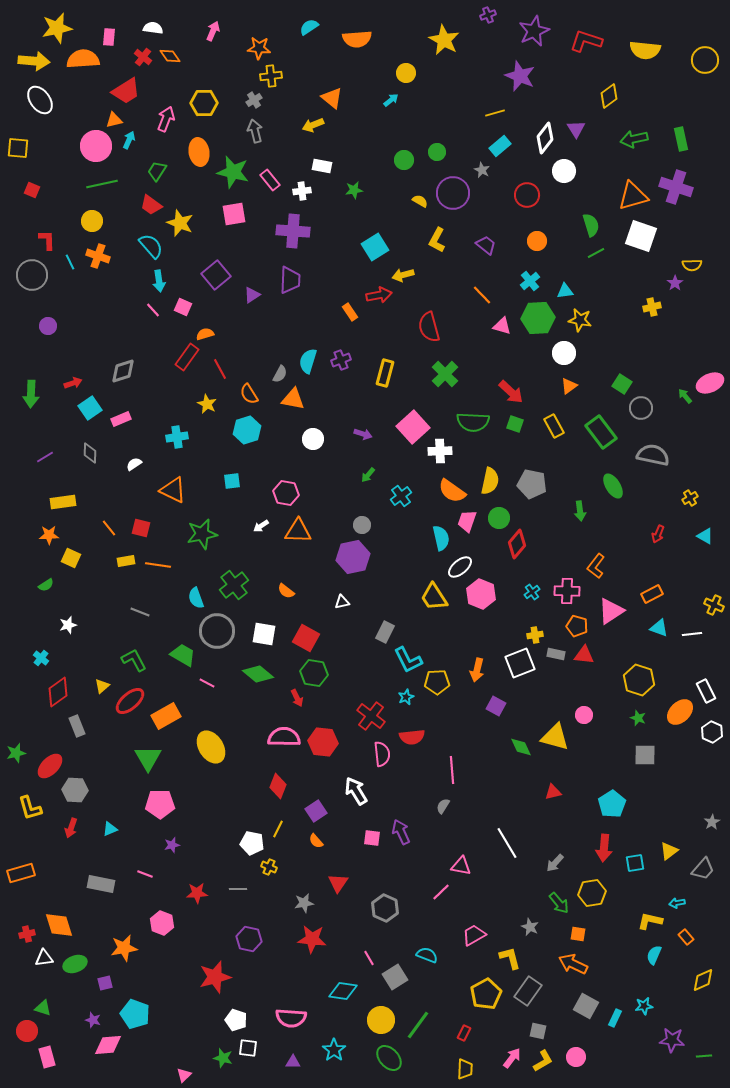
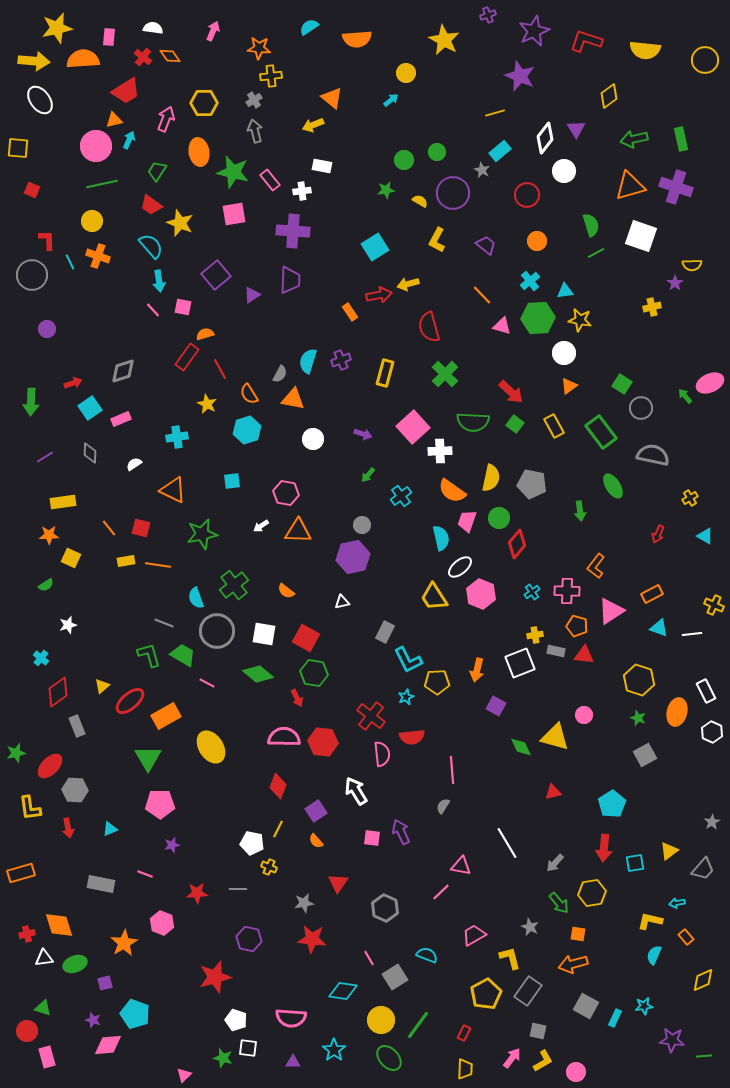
cyan rectangle at (500, 146): moved 5 px down
green star at (354, 190): moved 32 px right
orange triangle at (633, 196): moved 3 px left, 10 px up
yellow arrow at (403, 275): moved 5 px right, 9 px down
pink square at (183, 307): rotated 12 degrees counterclockwise
purple circle at (48, 326): moved 1 px left, 3 px down
green arrow at (31, 394): moved 8 px down
green square at (515, 424): rotated 18 degrees clockwise
yellow semicircle at (490, 481): moved 1 px right, 3 px up
gray line at (140, 612): moved 24 px right, 11 px down
gray rectangle at (556, 654): moved 3 px up
green L-shape at (134, 660): moved 15 px right, 5 px up; rotated 12 degrees clockwise
orange ellipse at (680, 712): moved 3 px left; rotated 32 degrees counterclockwise
gray square at (645, 755): rotated 30 degrees counterclockwise
yellow L-shape at (30, 808): rotated 8 degrees clockwise
red arrow at (71, 828): moved 3 px left; rotated 30 degrees counterclockwise
orange star at (124, 948): moved 5 px up; rotated 20 degrees counterclockwise
orange arrow at (573, 964): rotated 40 degrees counterclockwise
pink circle at (576, 1057): moved 15 px down
